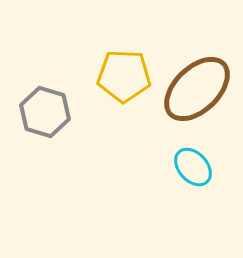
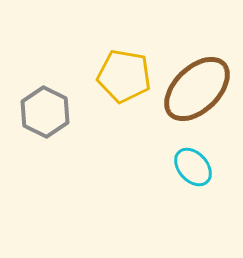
yellow pentagon: rotated 8 degrees clockwise
gray hexagon: rotated 9 degrees clockwise
